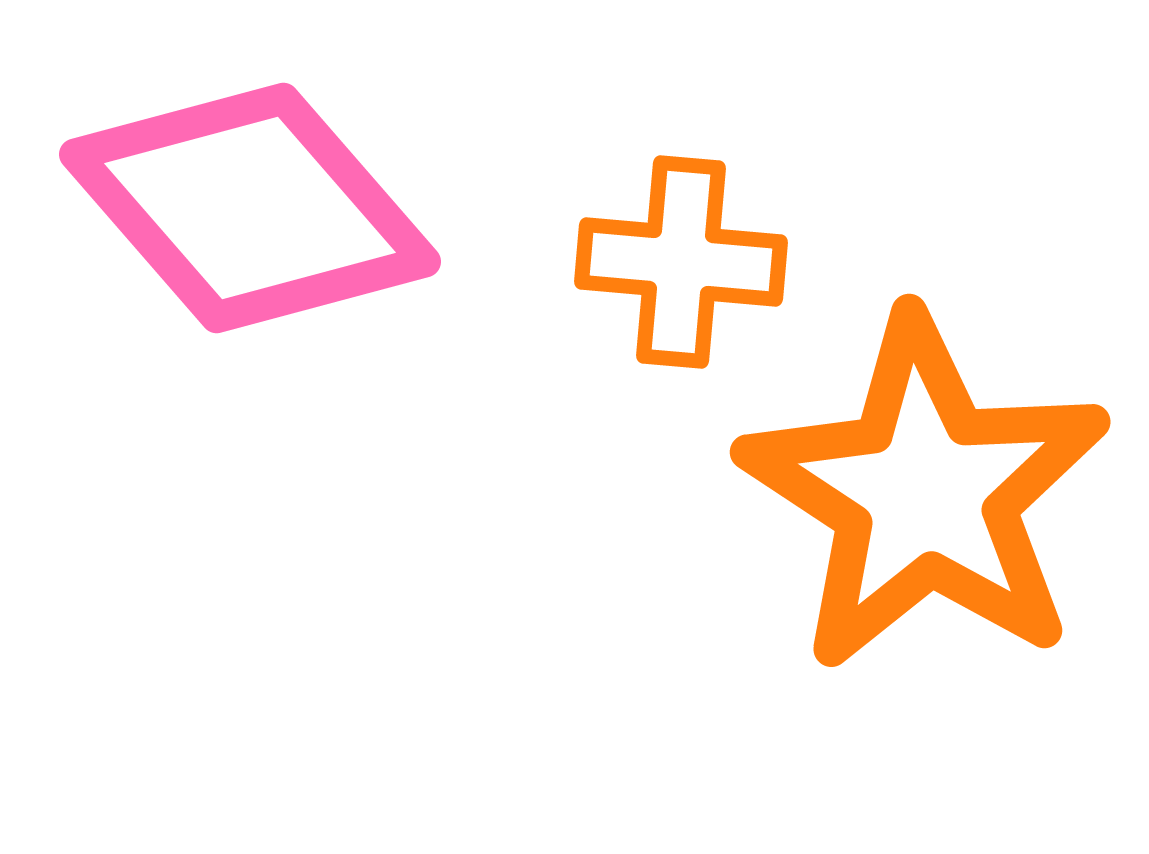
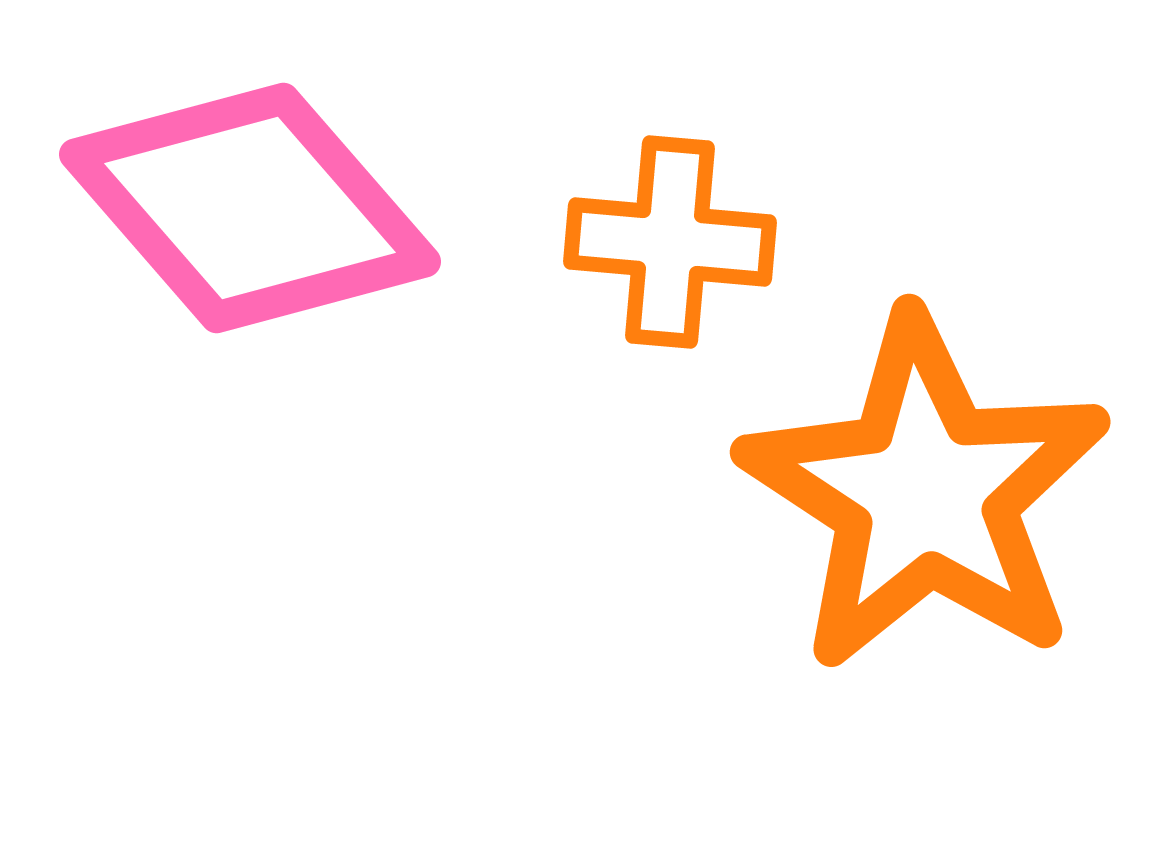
orange cross: moved 11 px left, 20 px up
